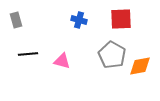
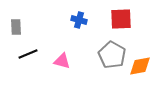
gray rectangle: moved 7 px down; rotated 14 degrees clockwise
black line: rotated 18 degrees counterclockwise
